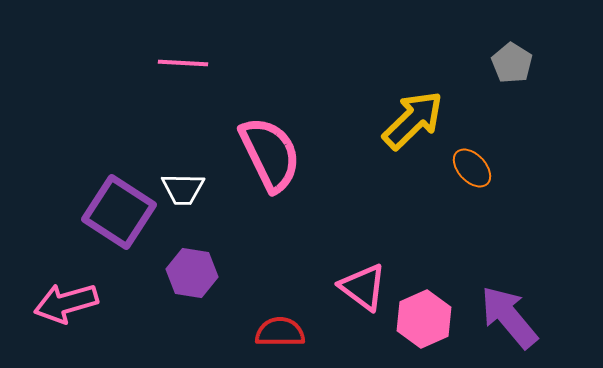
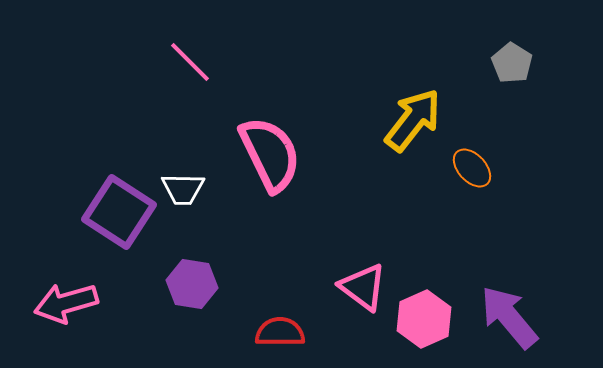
pink line: moved 7 px right, 1 px up; rotated 42 degrees clockwise
yellow arrow: rotated 8 degrees counterclockwise
purple hexagon: moved 11 px down
